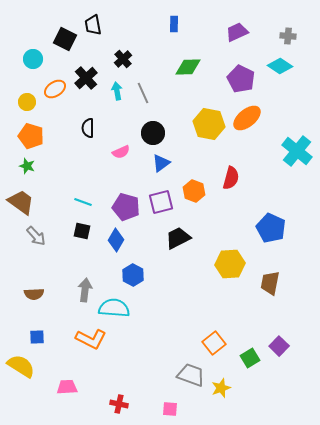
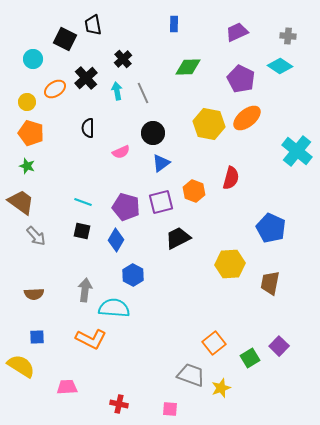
orange pentagon at (31, 136): moved 3 px up
